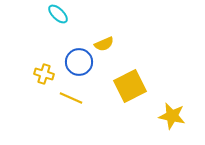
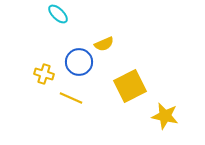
yellow star: moved 7 px left
